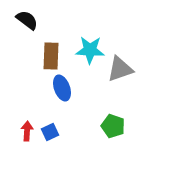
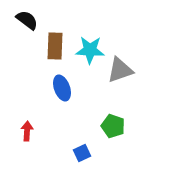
brown rectangle: moved 4 px right, 10 px up
gray triangle: moved 1 px down
blue square: moved 32 px right, 21 px down
